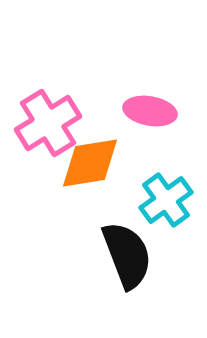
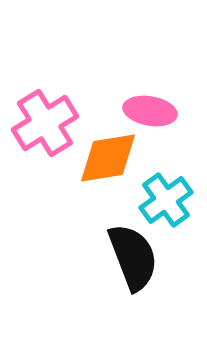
pink cross: moved 3 px left
orange diamond: moved 18 px right, 5 px up
black semicircle: moved 6 px right, 2 px down
